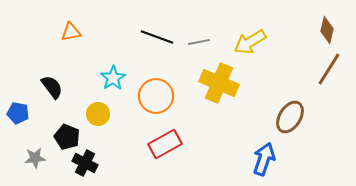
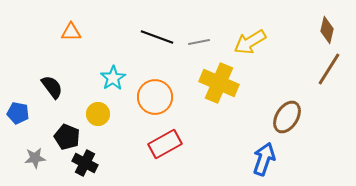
orange triangle: rotated 10 degrees clockwise
orange circle: moved 1 px left, 1 px down
brown ellipse: moved 3 px left
